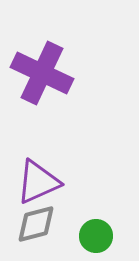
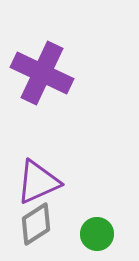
gray diamond: rotated 18 degrees counterclockwise
green circle: moved 1 px right, 2 px up
